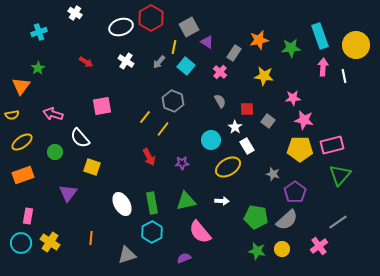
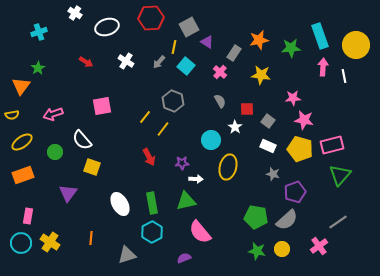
red hexagon at (151, 18): rotated 25 degrees clockwise
white ellipse at (121, 27): moved 14 px left
yellow star at (264, 76): moved 3 px left, 1 px up
pink arrow at (53, 114): rotated 36 degrees counterclockwise
white semicircle at (80, 138): moved 2 px right, 2 px down
white rectangle at (247, 146): moved 21 px right; rotated 35 degrees counterclockwise
yellow pentagon at (300, 149): rotated 15 degrees clockwise
yellow ellipse at (228, 167): rotated 45 degrees counterclockwise
purple pentagon at (295, 192): rotated 15 degrees clockwise
white arrow at (222, 201): moved 26 px left, 22 px up
white ellipse at (122, 204): moved 2 px left
